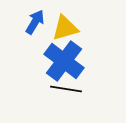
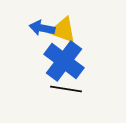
blue arrow: moved 7 px right, 6 px down; rotated 110 degrees counterclockwise
yellow triangle: moved 2 px left, 2 px down; rotated 36 degrees clockwise
